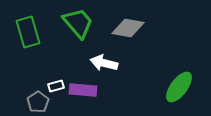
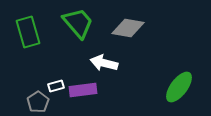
purple rectangle: rotated 12 degrees counterclockwise
